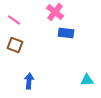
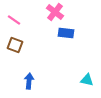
cyan triangle: rotated 16 degrees clockwise
